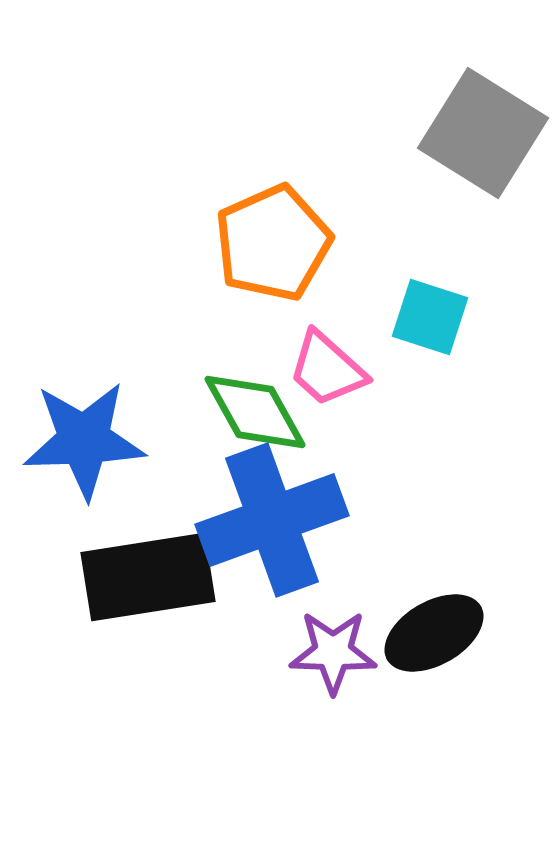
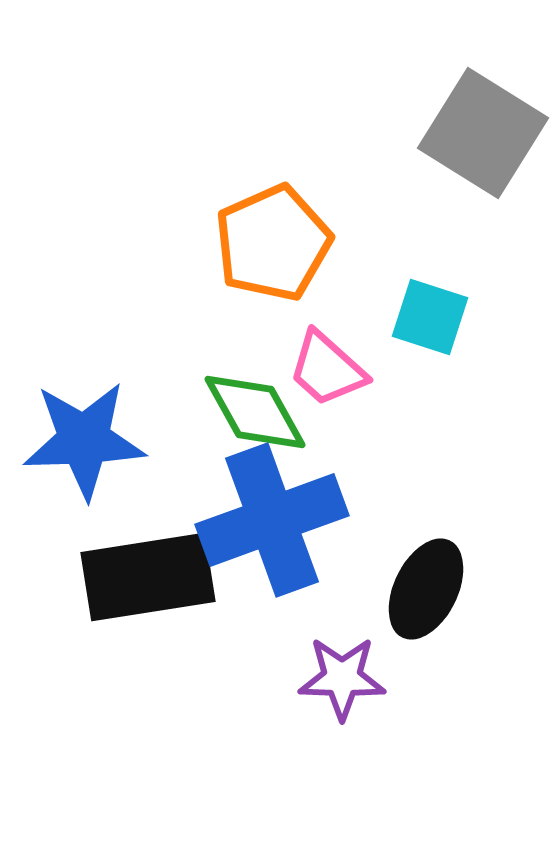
black ellipse: moved 8 px left, 44 px up; rotated 34 degrees counterclockwise
purple star: moved 9 px right, 26 px down
